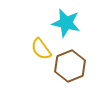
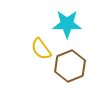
cyan star: moved 1 px right, 1 px down; rotated 12 degrees counterclockwise
